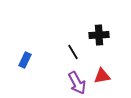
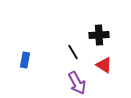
blue rectangle: rotated 14 degrees counterclockwise
red triangle: moved 2 px right, 11 px up; rotated 42 degrees clockwise
